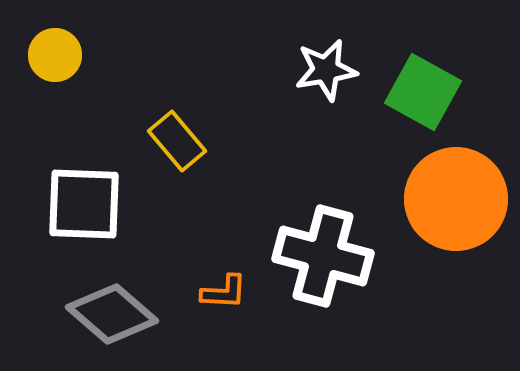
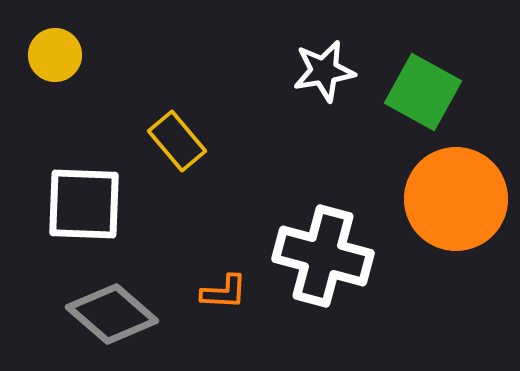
white star: moved 2 px left, 1 px down
